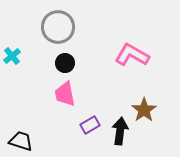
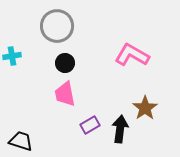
gray circle: moved 1 px left, 1 px up
cyan cross: rotated 30 degrees clockwise
brown star: moved 1 px right, 2 px up
black arrow: moved 2 px up
